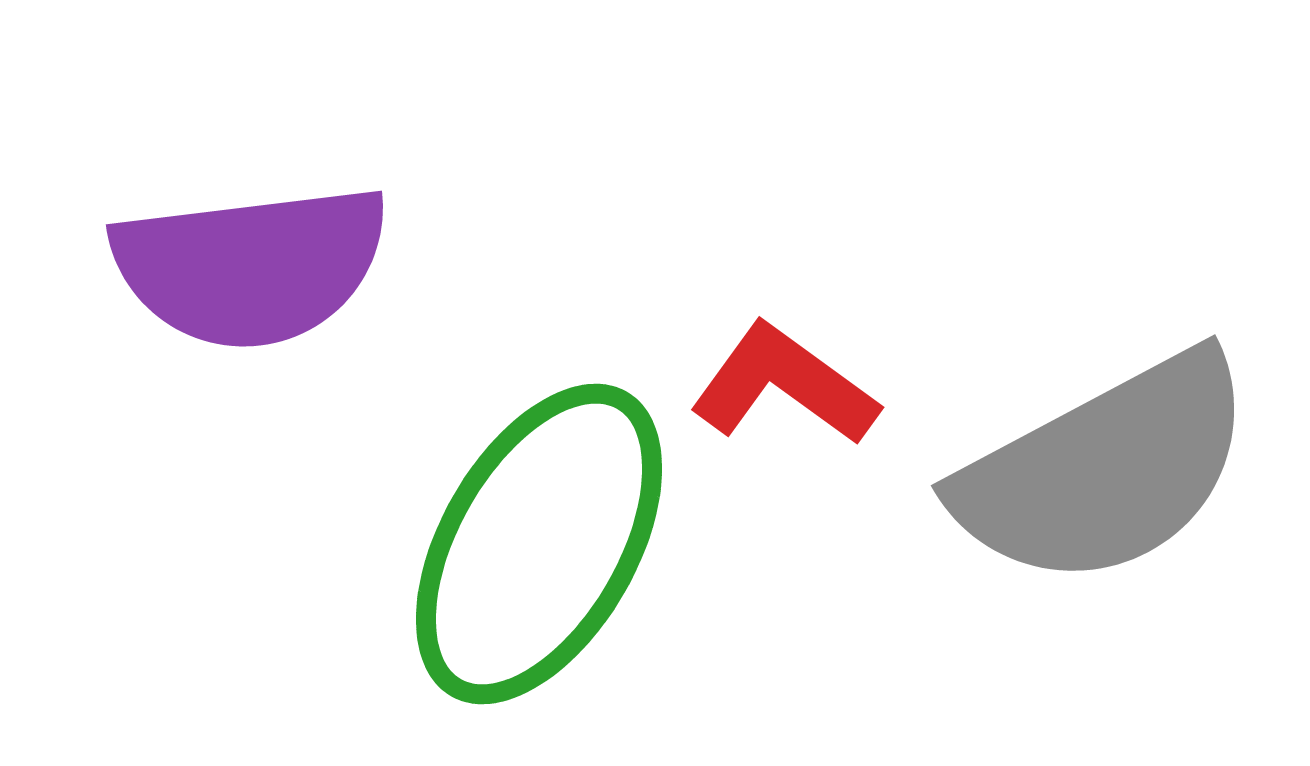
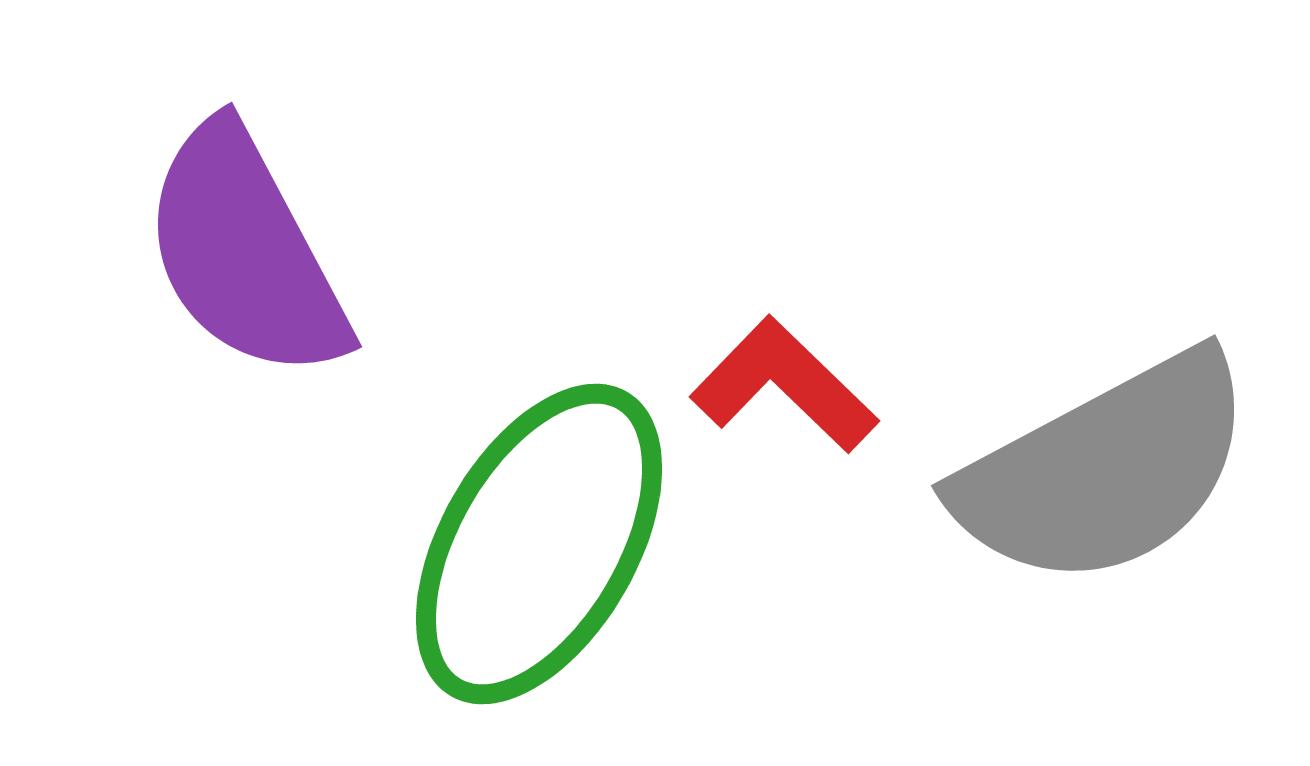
purple semicircle: moved 6 px left, 14 px up; rotated 69 degrees clockwise
red L-shape: rotated 8 degrees clockwise
